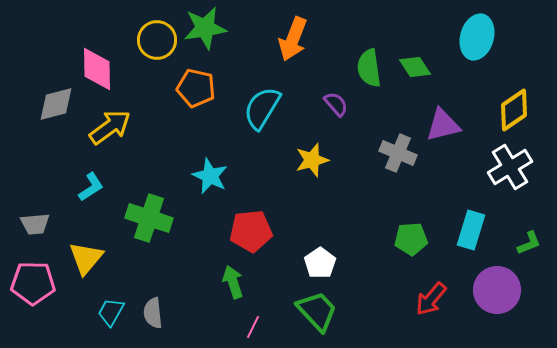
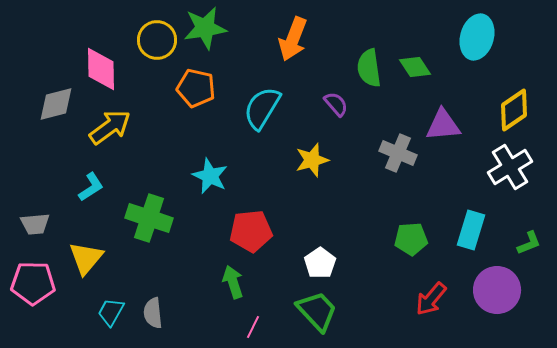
pink diamond: moved 4 px right
purple triangle: rotated 9 degrees clockwise
